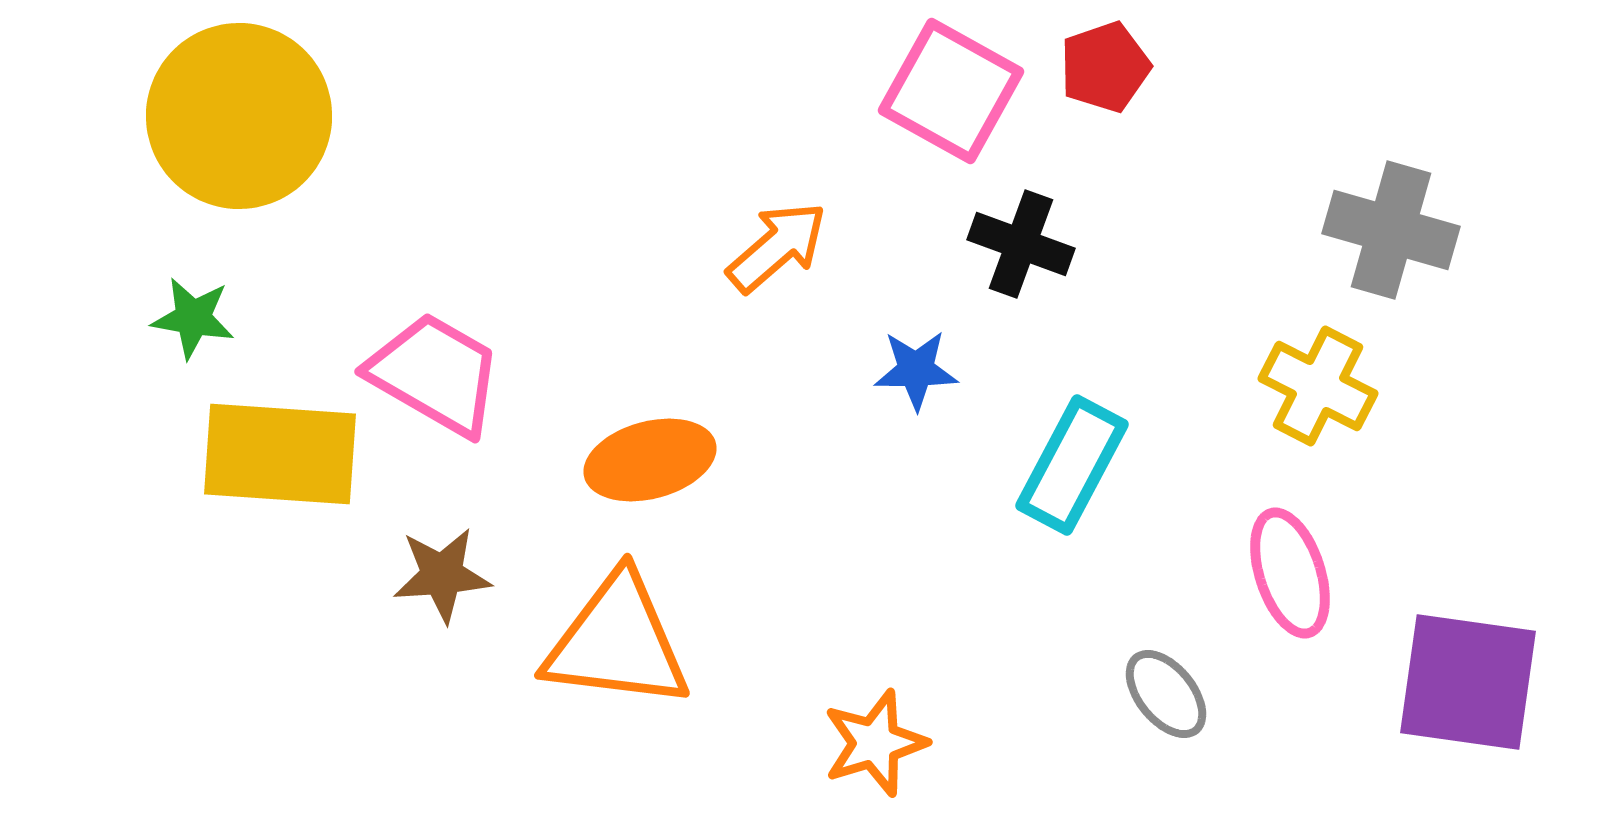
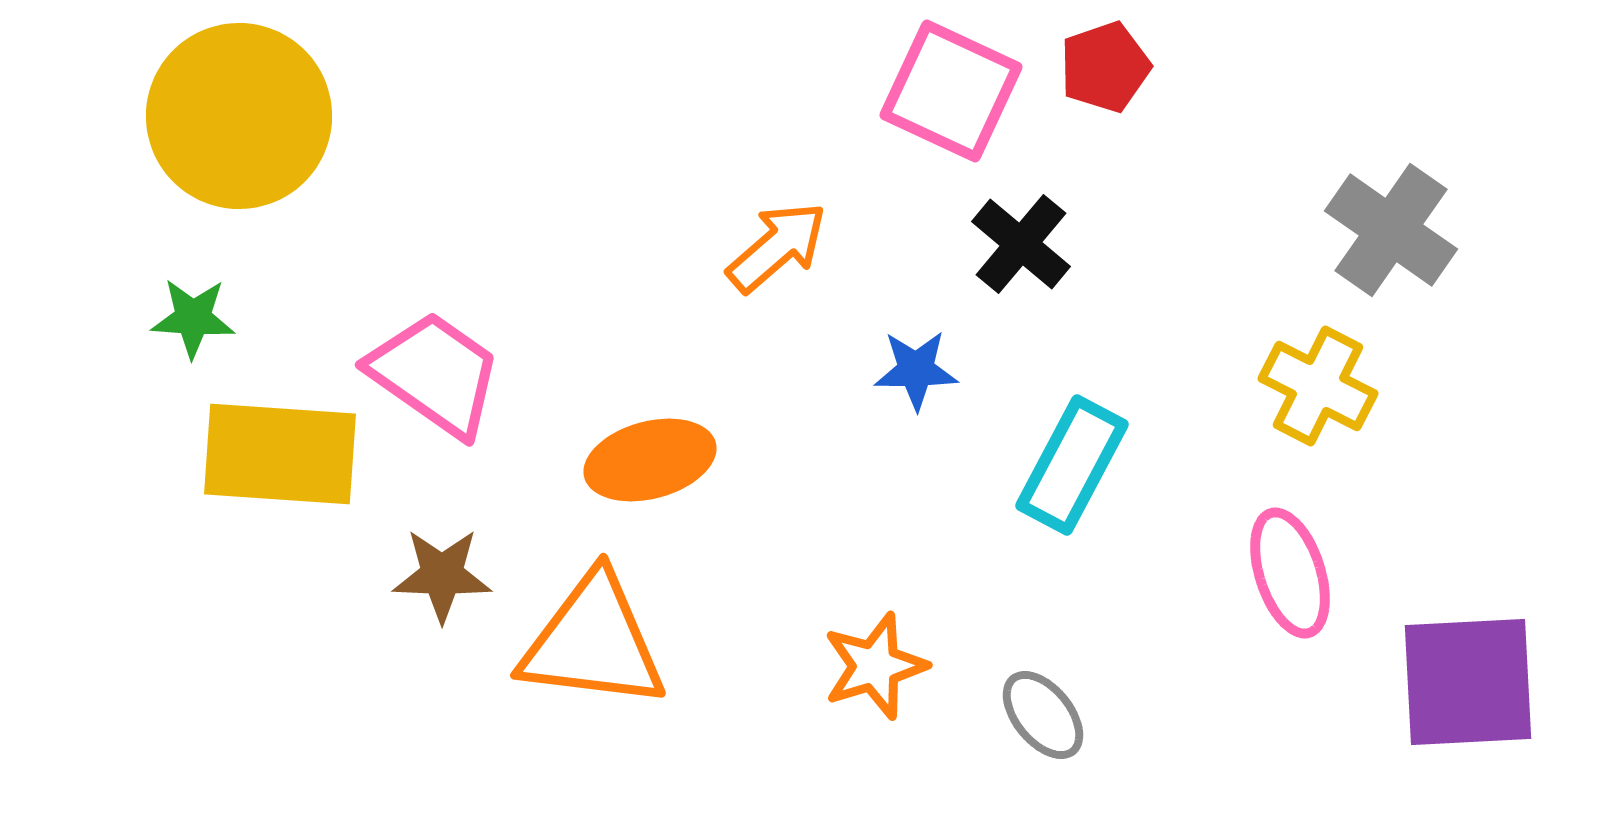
pink square: rotated 4 degrees counterclockwise
gray cross: rotated 19 degrees clockwise
black cross: rotated 20 degrees clockwise
green star: rotated 6 degrees counterclockwise
pink trapezoid: rotated 5 degrees clockwise
brown star: rotated 6 degrees clockwise
orange triangle: moved 24 px left
purple square: rotated 11 degrees counterclockwise
gray ellipse: moved 123 px left, 21 px down
orange star: moved 77 px up
